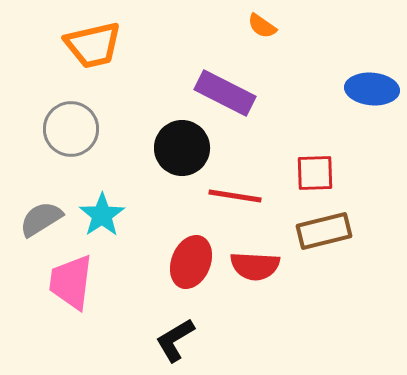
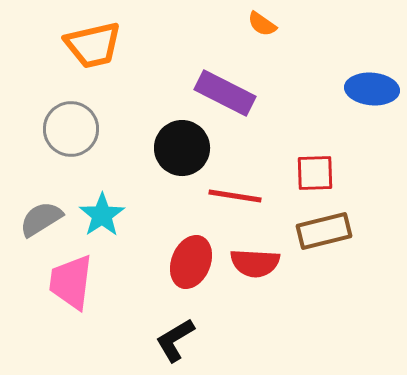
orange semicircle: moved 2 px up
red semicircle: moved 3 px up
